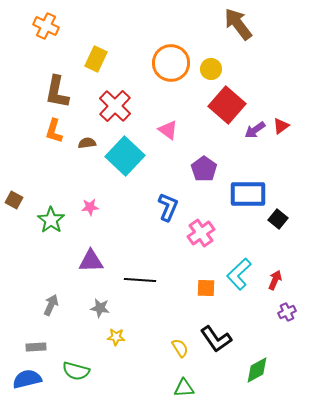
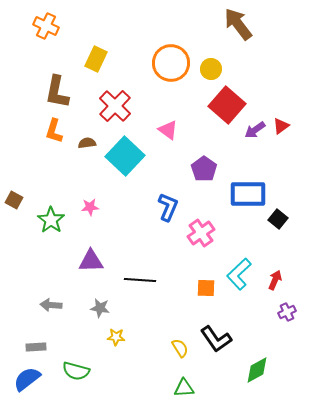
gray arrow: rotated 110 degrees counterclockwise
blue semicircle: rotated 24 degrees counterclockwise
